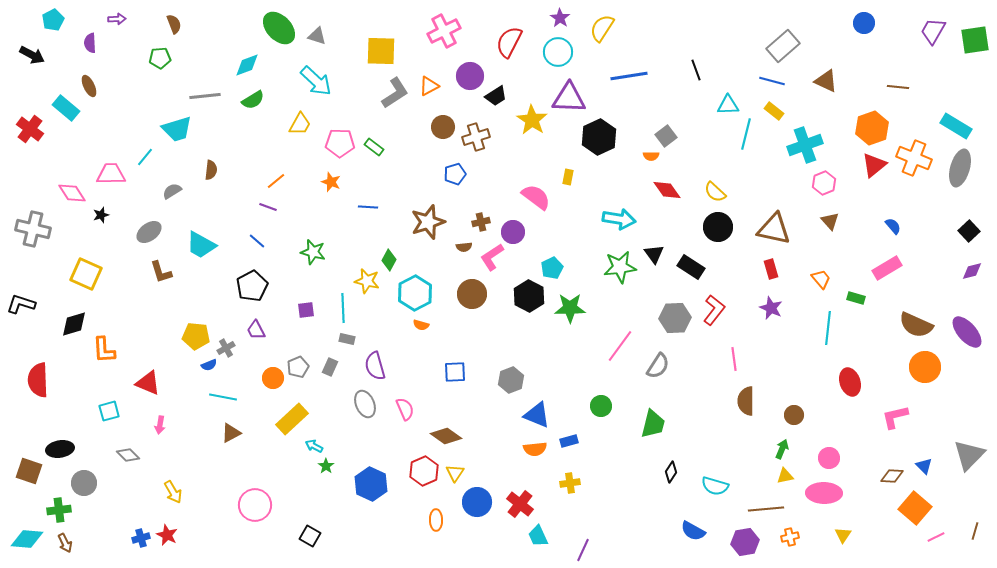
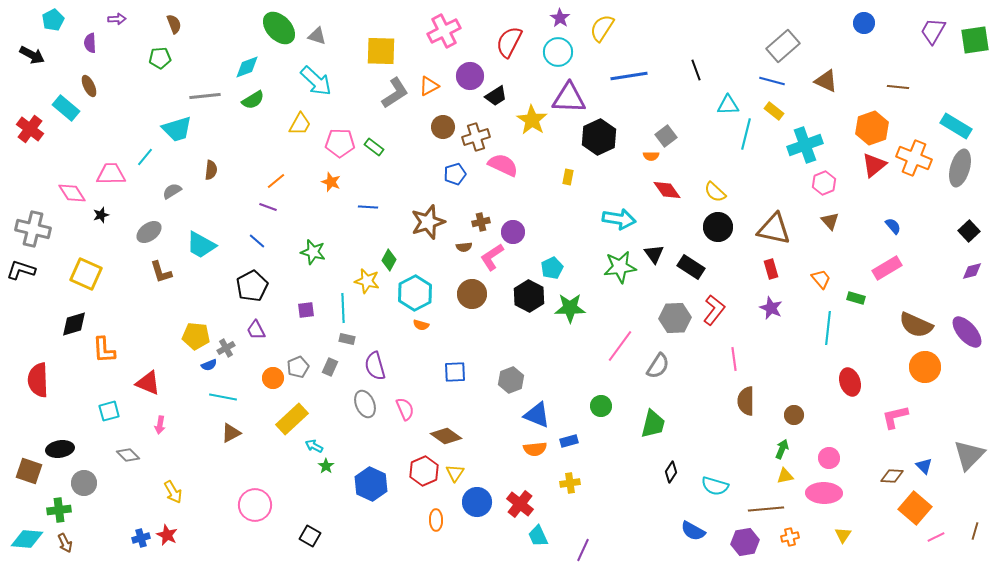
cyan diamond at (247, 65): moved 2 px down
pink semicircle at (536, 197): moved 33 px left, 32 px up; rotated 12 degrees counterclockwise
black L-shape at (21, 304): moved 34 px up
